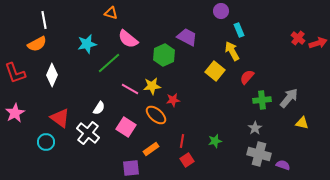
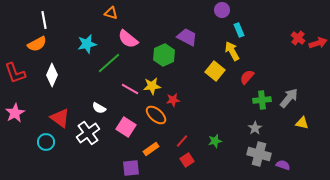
purple circle: moved 1 px right, 1 px up
white semicircle: rotated 88 degrees clockwise
white cross: rotated 15 degrees clockwise
red line: rotated 32 degrees clockwise
